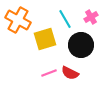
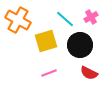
cyan line: rotated 18 degrees counterclockwise
yellow square: moved 1 px right, 2 px down
black circle: moved 1 px left
red semicircle: moved 19 px right
